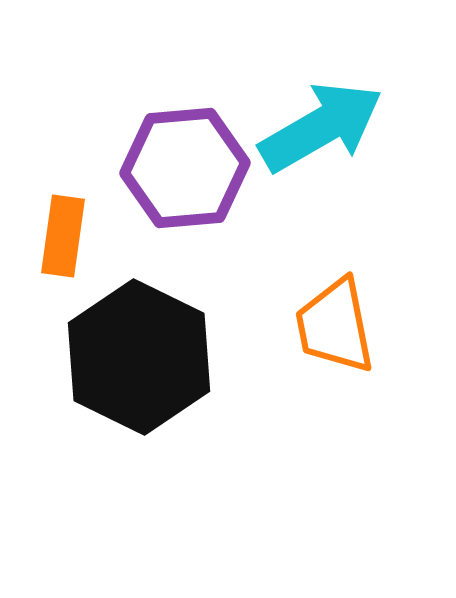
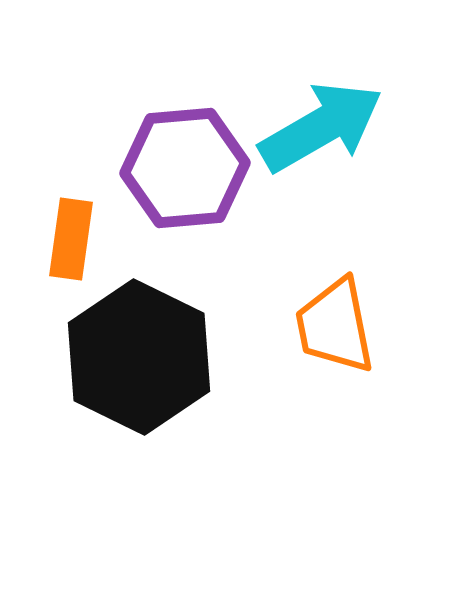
orange rectangle: moved 8 px right, 3 px down
